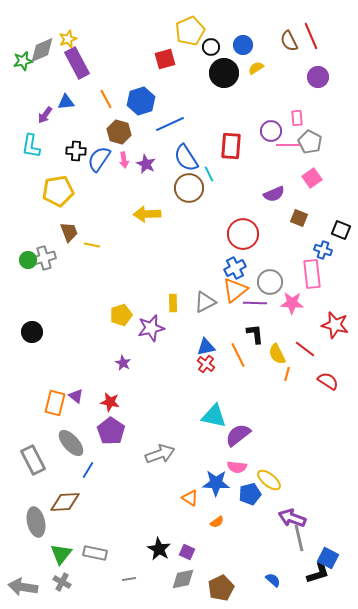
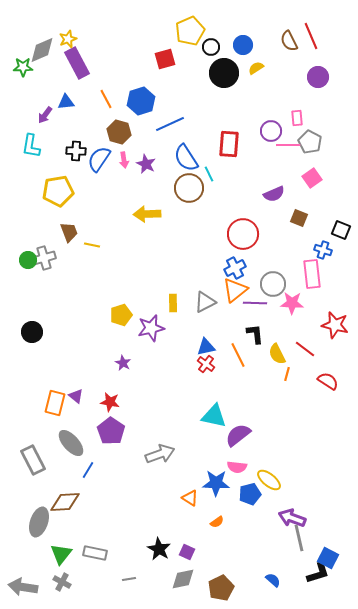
green star at (23, 61): moved 6 px down; rotated 12 degrees clockwise
red rectangle at (231, 146): moved 2 px left, 2 px up
gray circle at (270, 282): moved 3 px right, 2 px down
gray ellipse at (36, 522): moved 3 px right; rotated 32 degrees clockwise
